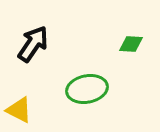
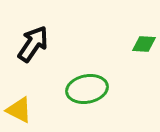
green diamond: moved 13 px right
